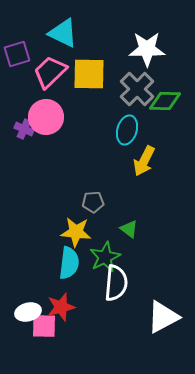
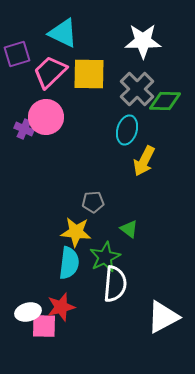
white star: moved 4 px left, 8 px up
white semicircle: moved 1 px left, 1 px down
